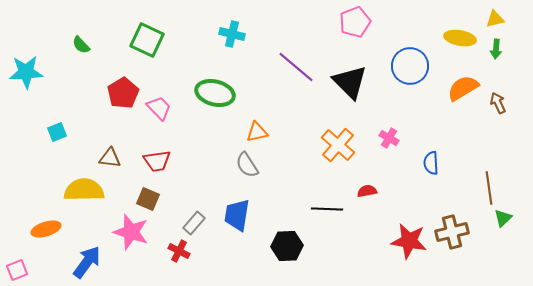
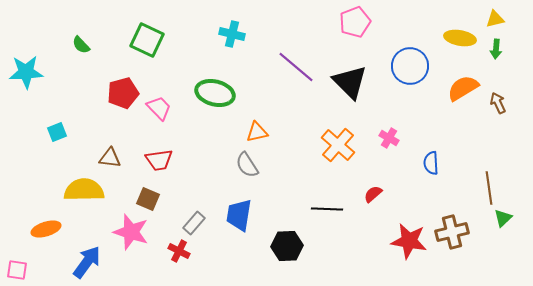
red pentagon: rotated 16 degrees clockwise
red trapezoid: moved 2 px right, 1 px up
red semicircle: moved 6 px right, 3 px down; rotated 30 degrees counterclockwise
blue trapezoid: moved 2 px right
pink square: rotated 30 degrees clockwise
